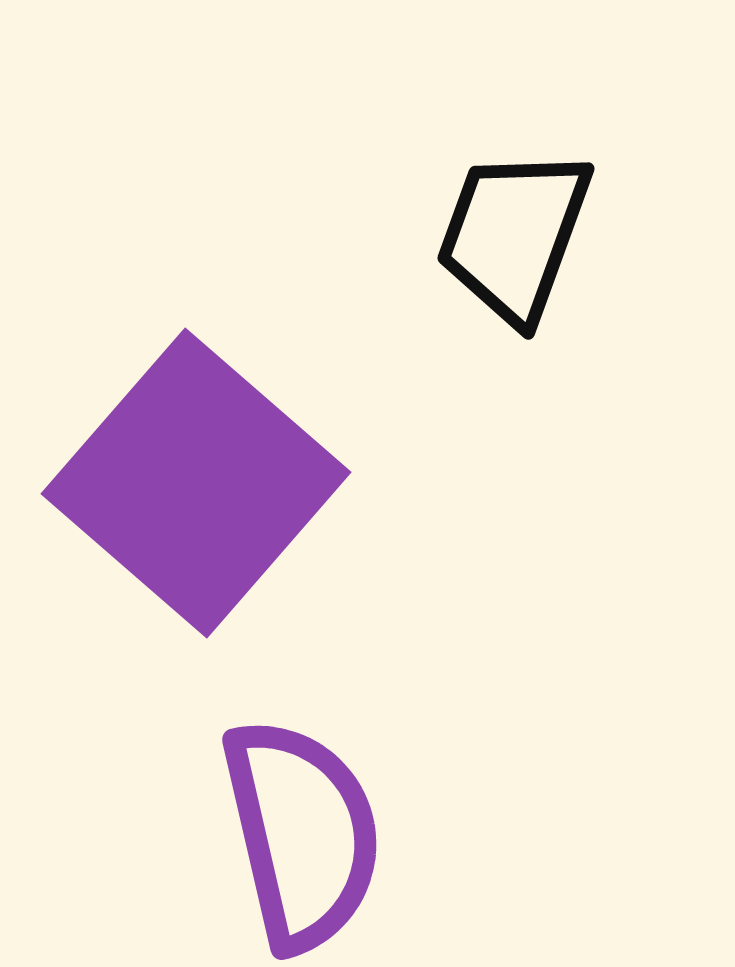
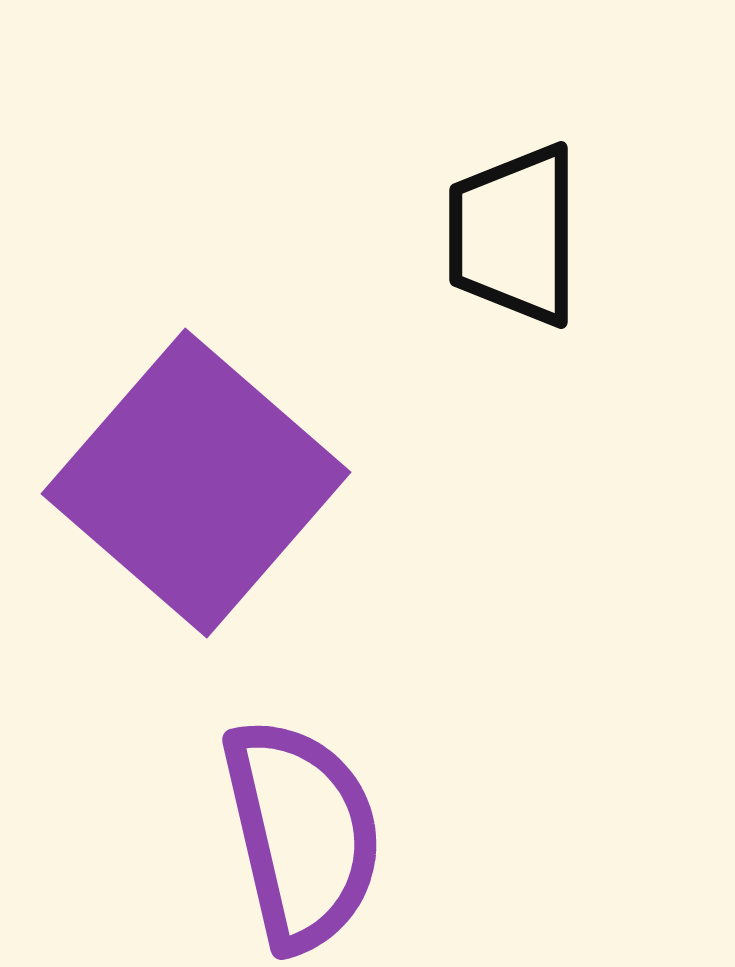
black trapezoid: rotated 20 degrees counterclockwise
